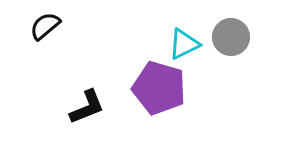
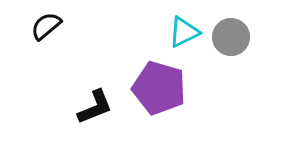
black semicircle: moved 1 px right
cyan triangle: moved 12 px up
black L-shape: moved 8 px right
